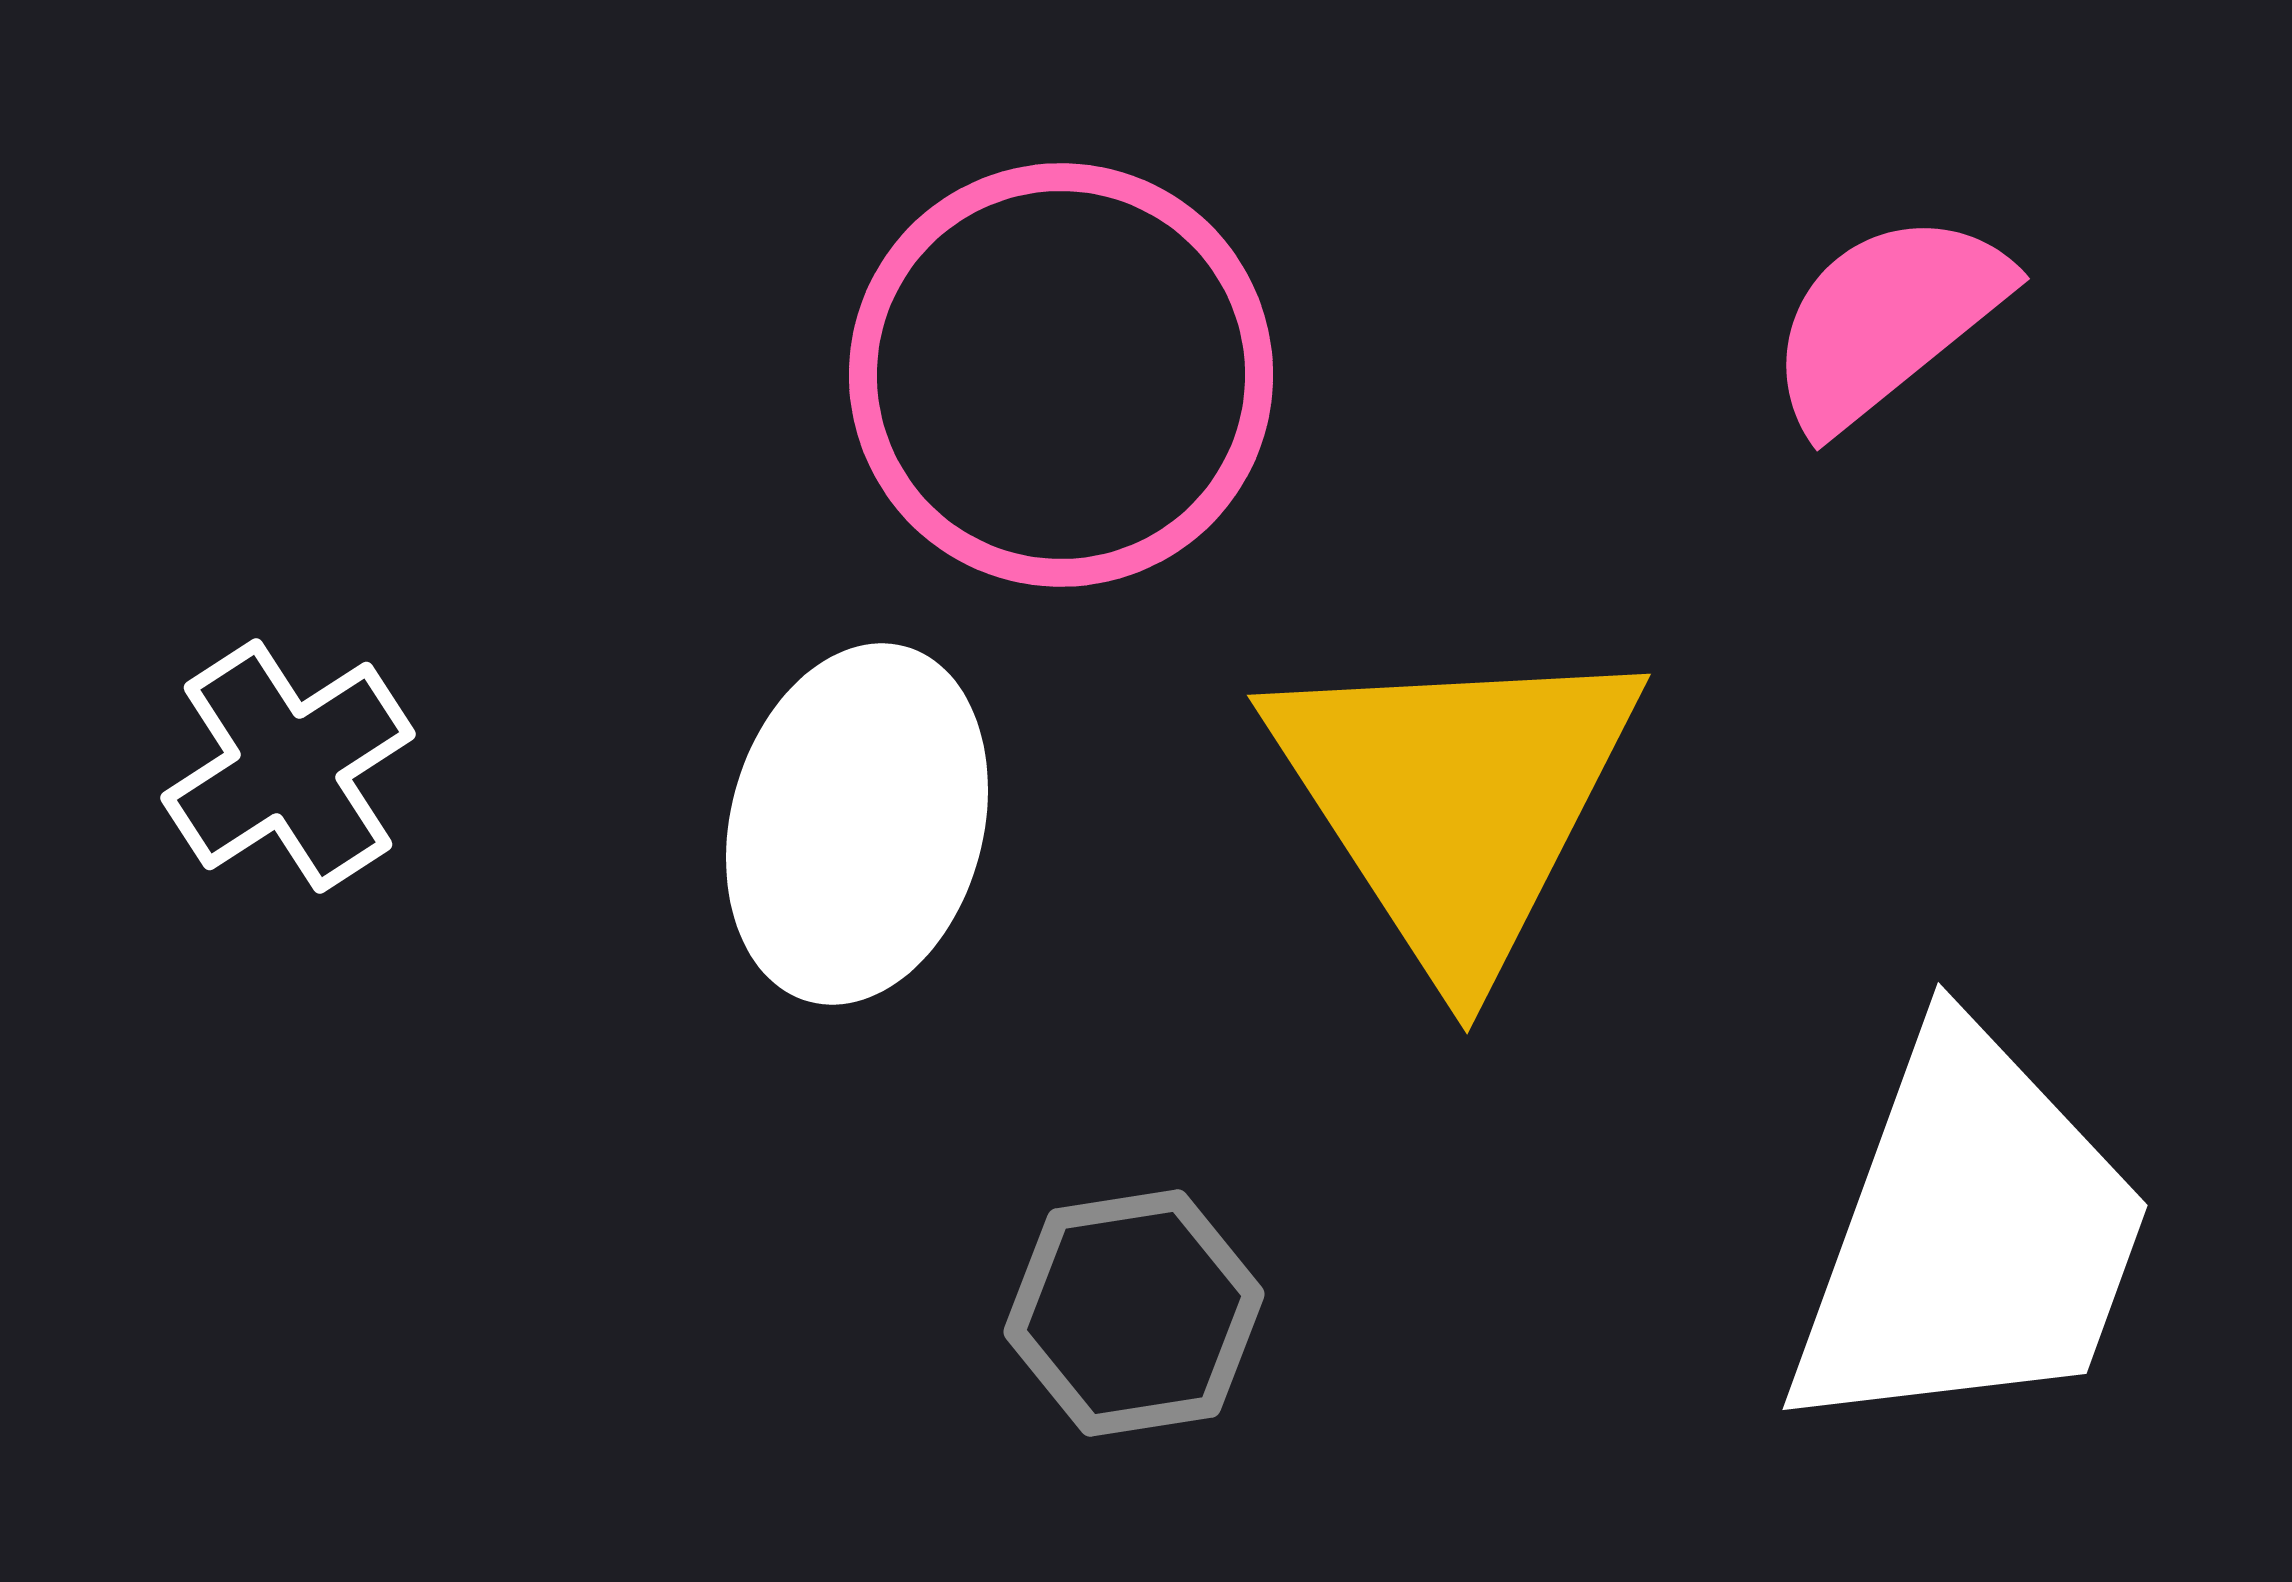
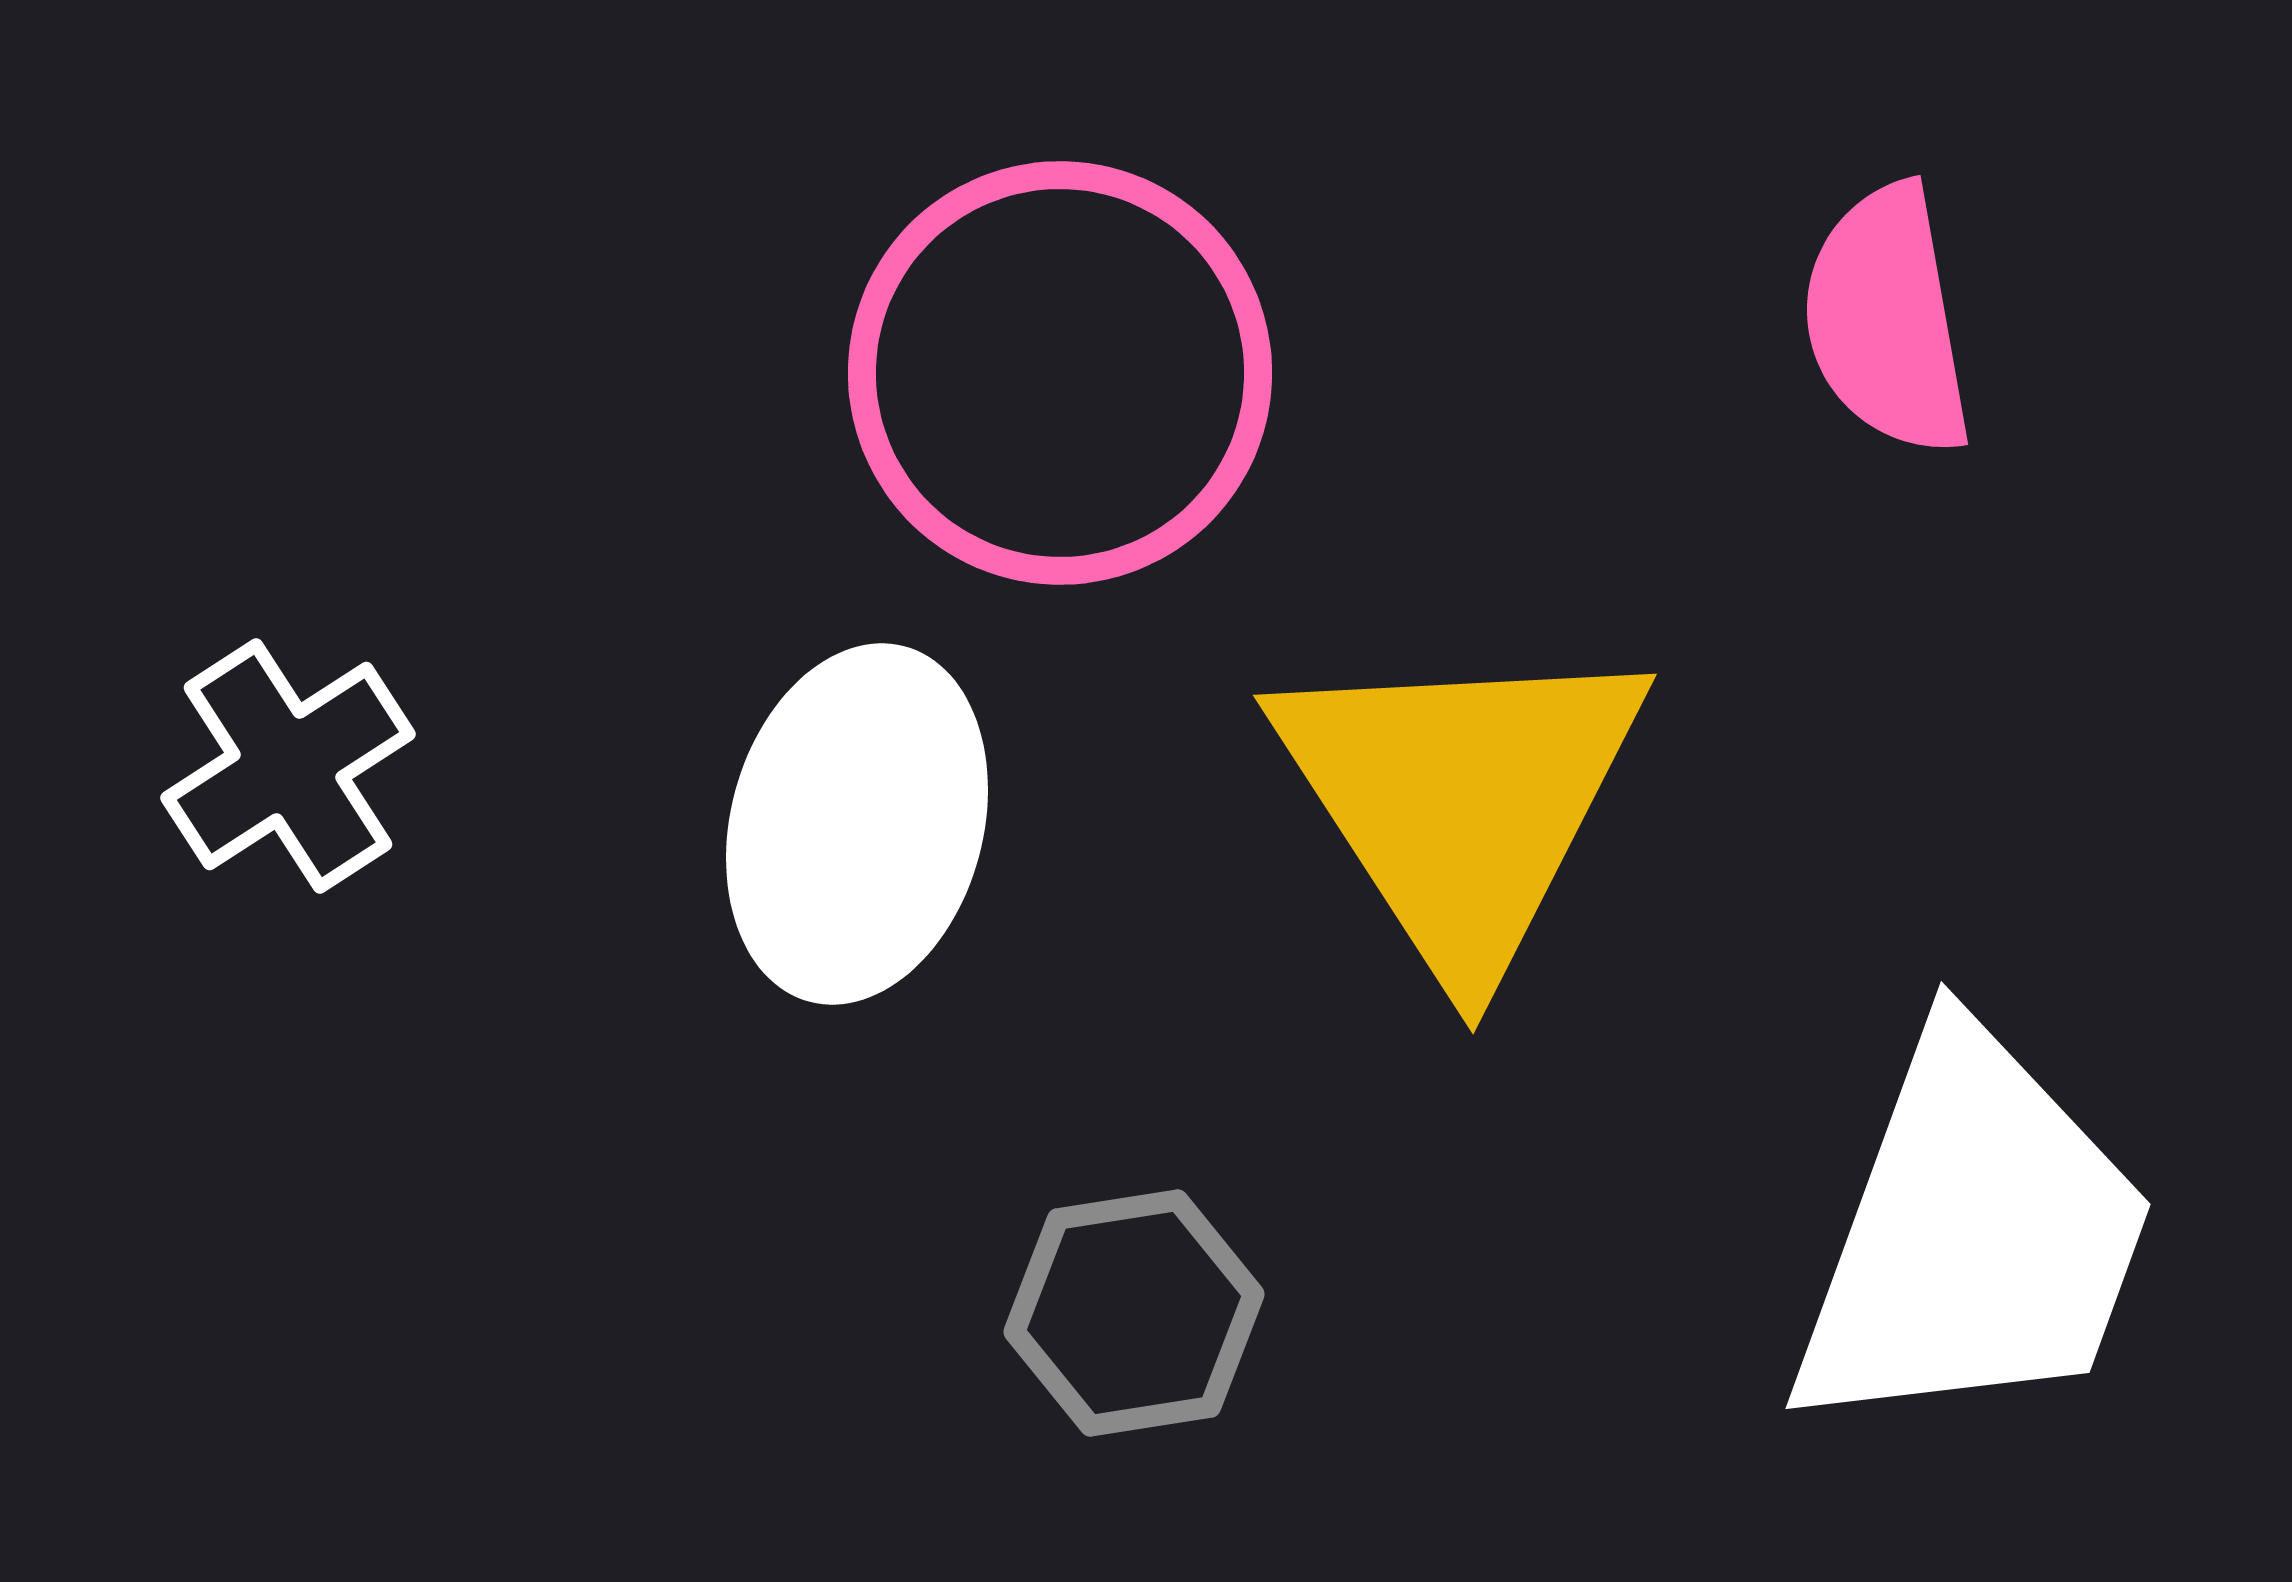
pink semicircle: rotated 61 degrees counterclockwise
pink circle: moved 1 px left, 2 px up
yellow triangle: moved 6 px right
white trapezoid: moved 3 px right, 1 px up
